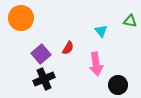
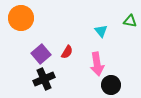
red semicircle: moved 1 px left, 4 px down
pink arrow: moved 1 px right
black circle: moved 7 px left
